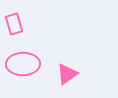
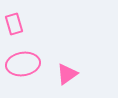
pink ellipse: rotated 8 degrees counterclockwise
